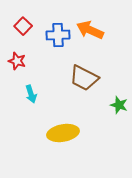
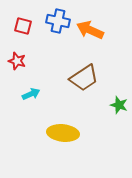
red square: rotated 30 degrees counterclockwise
blue cross: moved 14 px up; rotated 15 degrees clockwise
brown trapezoid: rotated 60 degrees counterclockwise
cyan arrow: rotated 96 degrees counterclockwise
yellow ellipse: rotated 16 degrees clockwise
